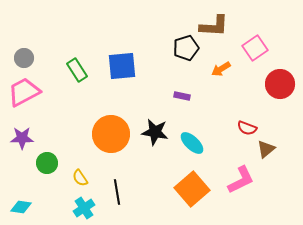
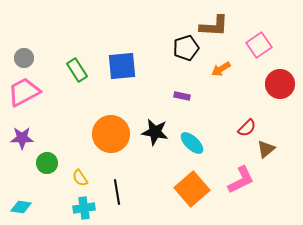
pink square: moved 4 px right, 3 px up
red semicircle: rotated 66 degrees counterclockwise
cyan cross: rotated 25 degrees clockwise
